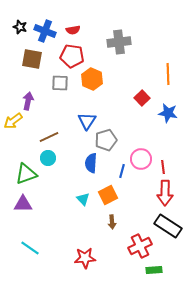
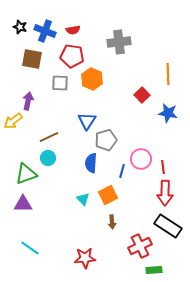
red square: moved 3 px up
